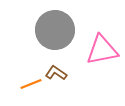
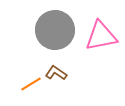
pink triangle: moved 1 px left, 14 px up
orange line: rotated 10 degrees counterclockwise
